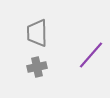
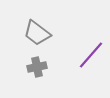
gray trapezoid: rotated 52 degrees counterclockwise
